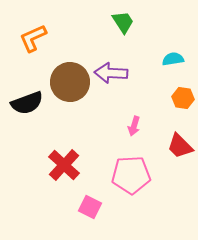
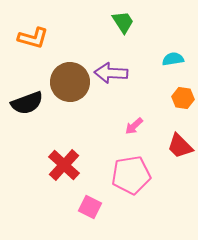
orange L-shape: rotated 140 degrees counterclockwise
pink arrow: rotated 30 degrees clockwise
pink pentagon: rotated 6 degrees counterclockwise
